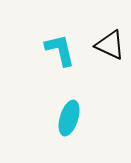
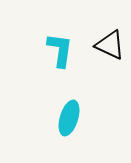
cyan L-shape: rotated 21 degrees clockwise
